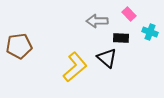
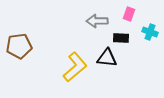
pink rectangle: rotated 64 degrees clockwise
black triangle: rotated 35 degrees counterclockwise
